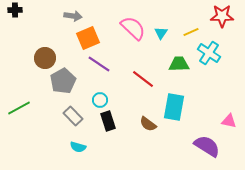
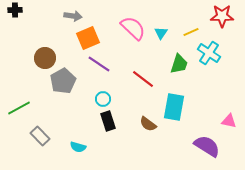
green trapezoid: rotated 110 degrees clockwise
cyan circle: moved 3 px right, 1 px up
gray rectangle: moved 33 px left, 20 px down
